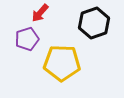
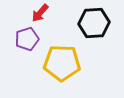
black hexagon: rotated 16 degrees clockwise
